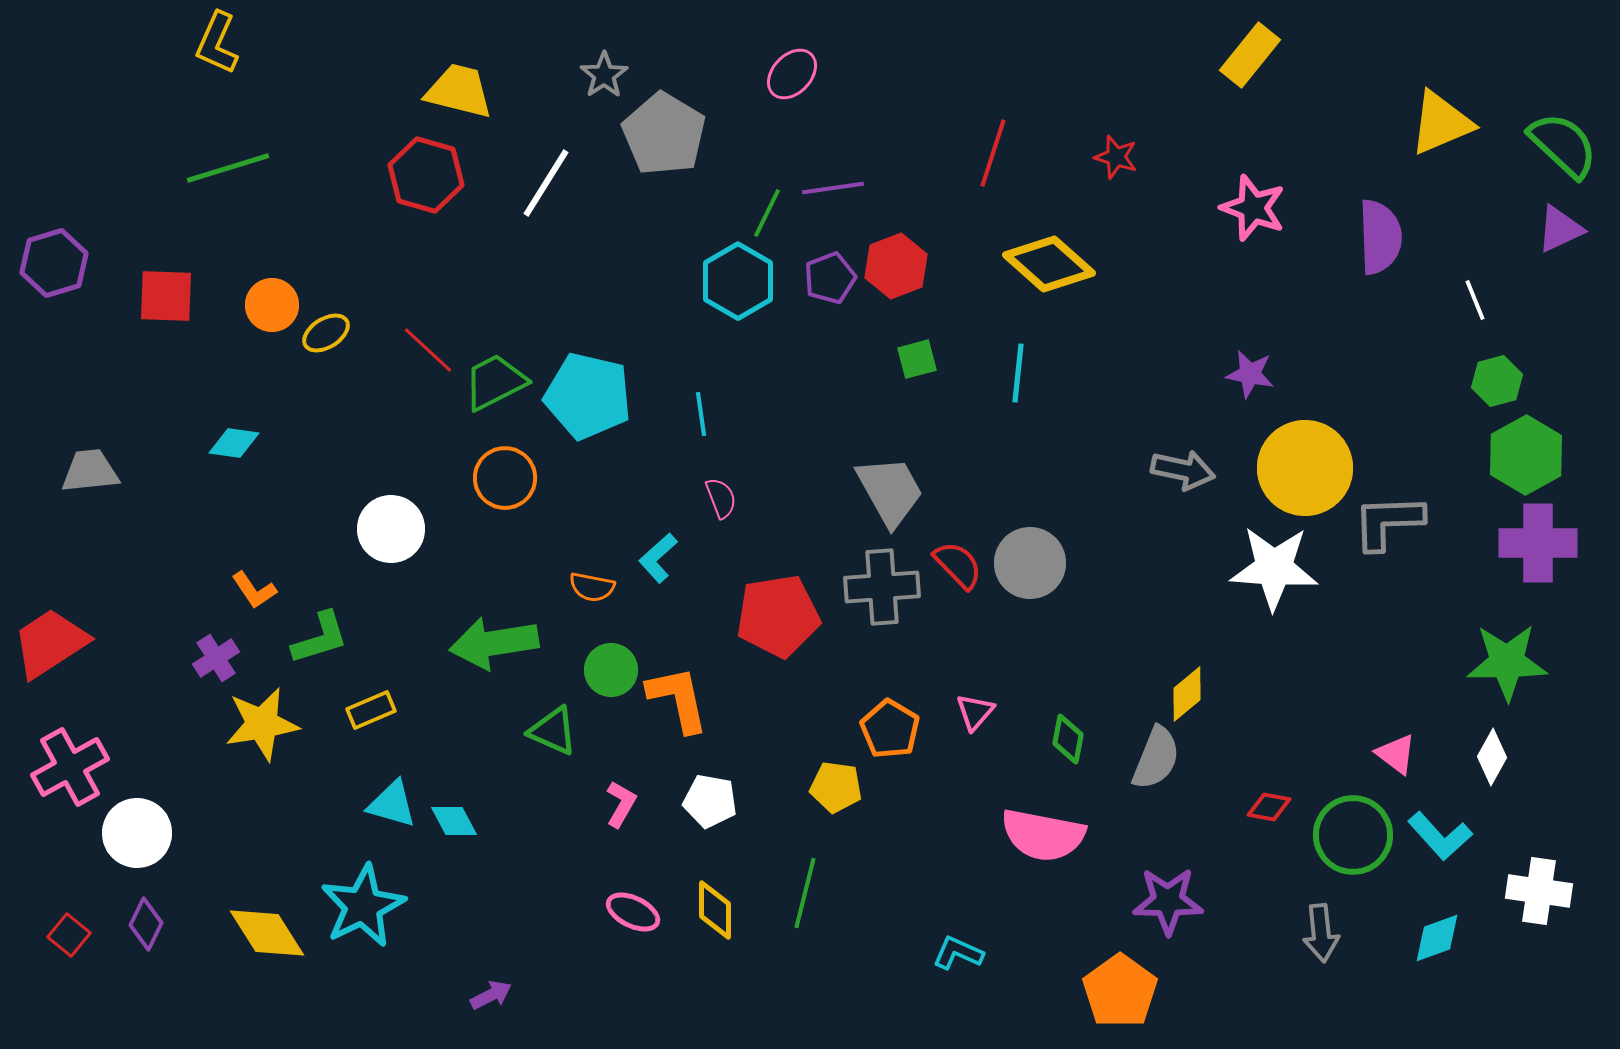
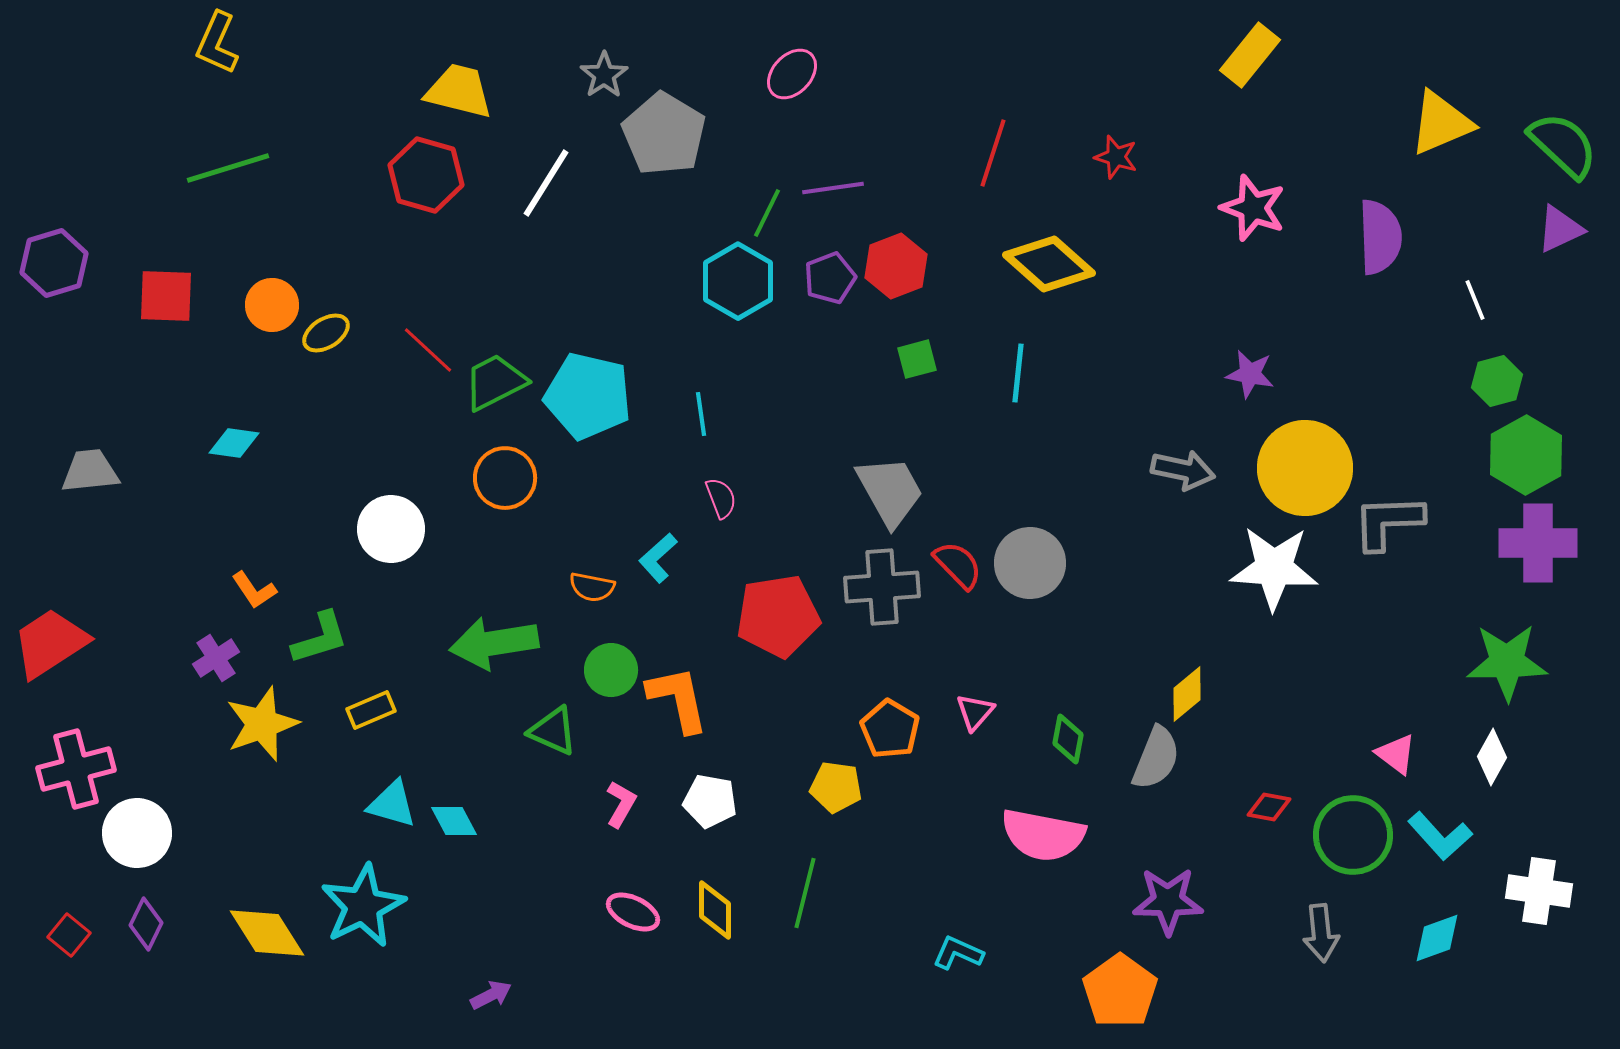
yellow star at (262, 724): rotated 10 degrees counterclockwise
pink cross at (70, 767): moved 6 px right, 2 px down; rotated 14 degrees clockwise
